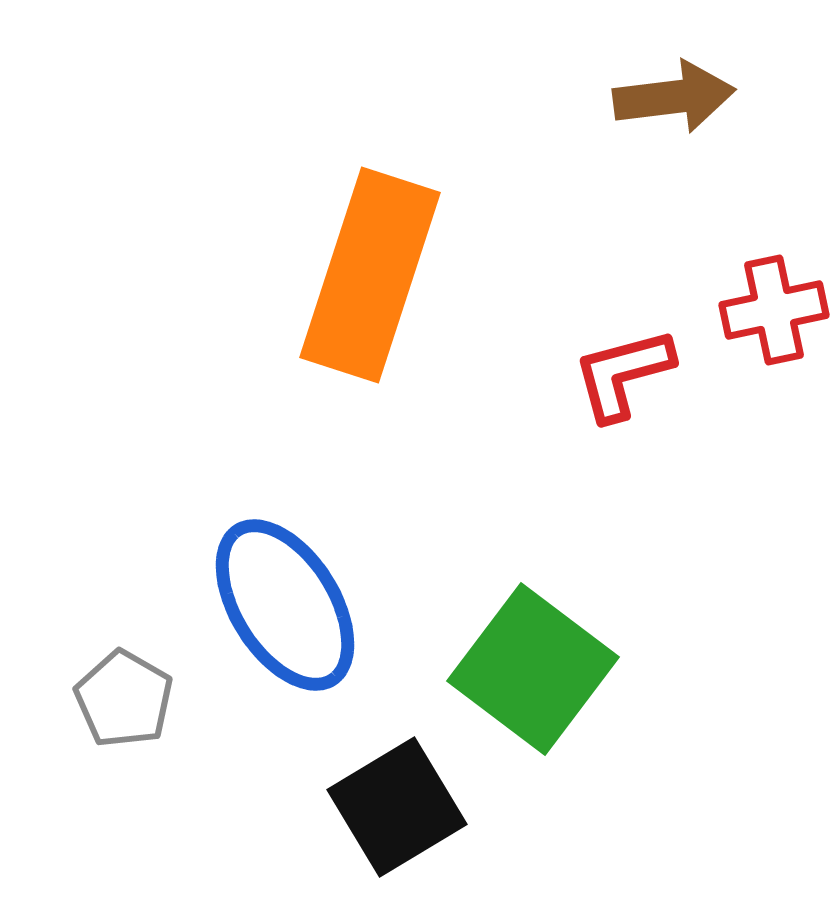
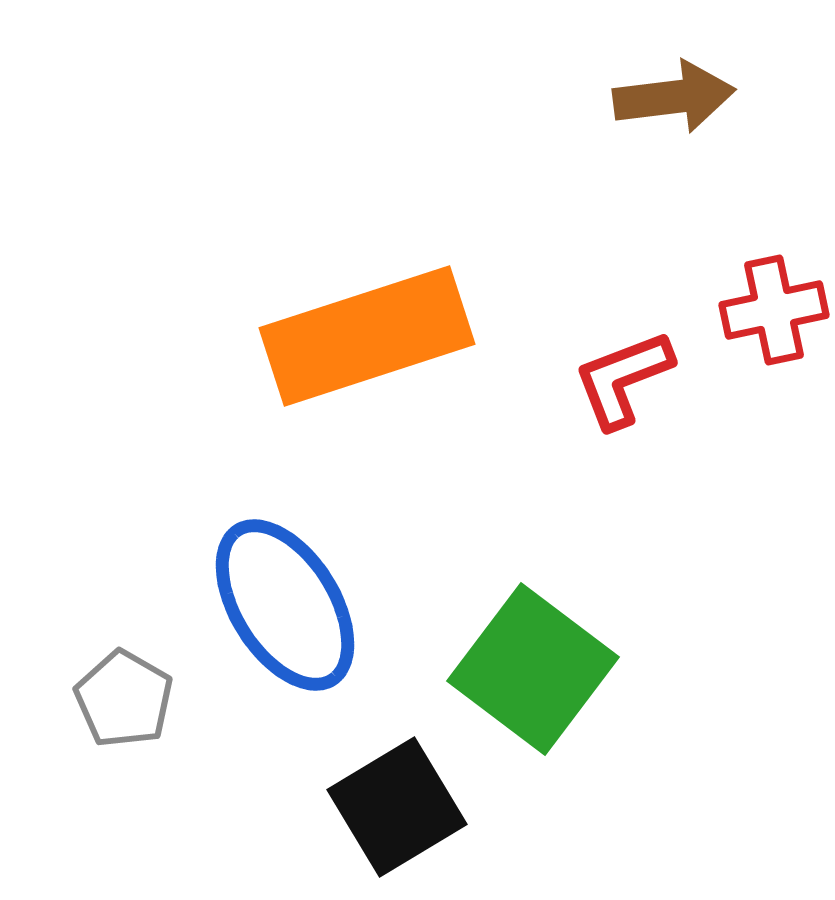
orange rectangle: moved 3 px left, 61 px down; rotated 54 degrees clockwise
red L-shape: moved 5 px down; rotated 6 degrees counterclockwise
